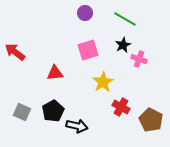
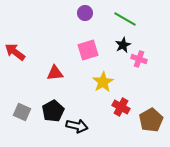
brown pentagon: rotated 15 degrees clockwise
